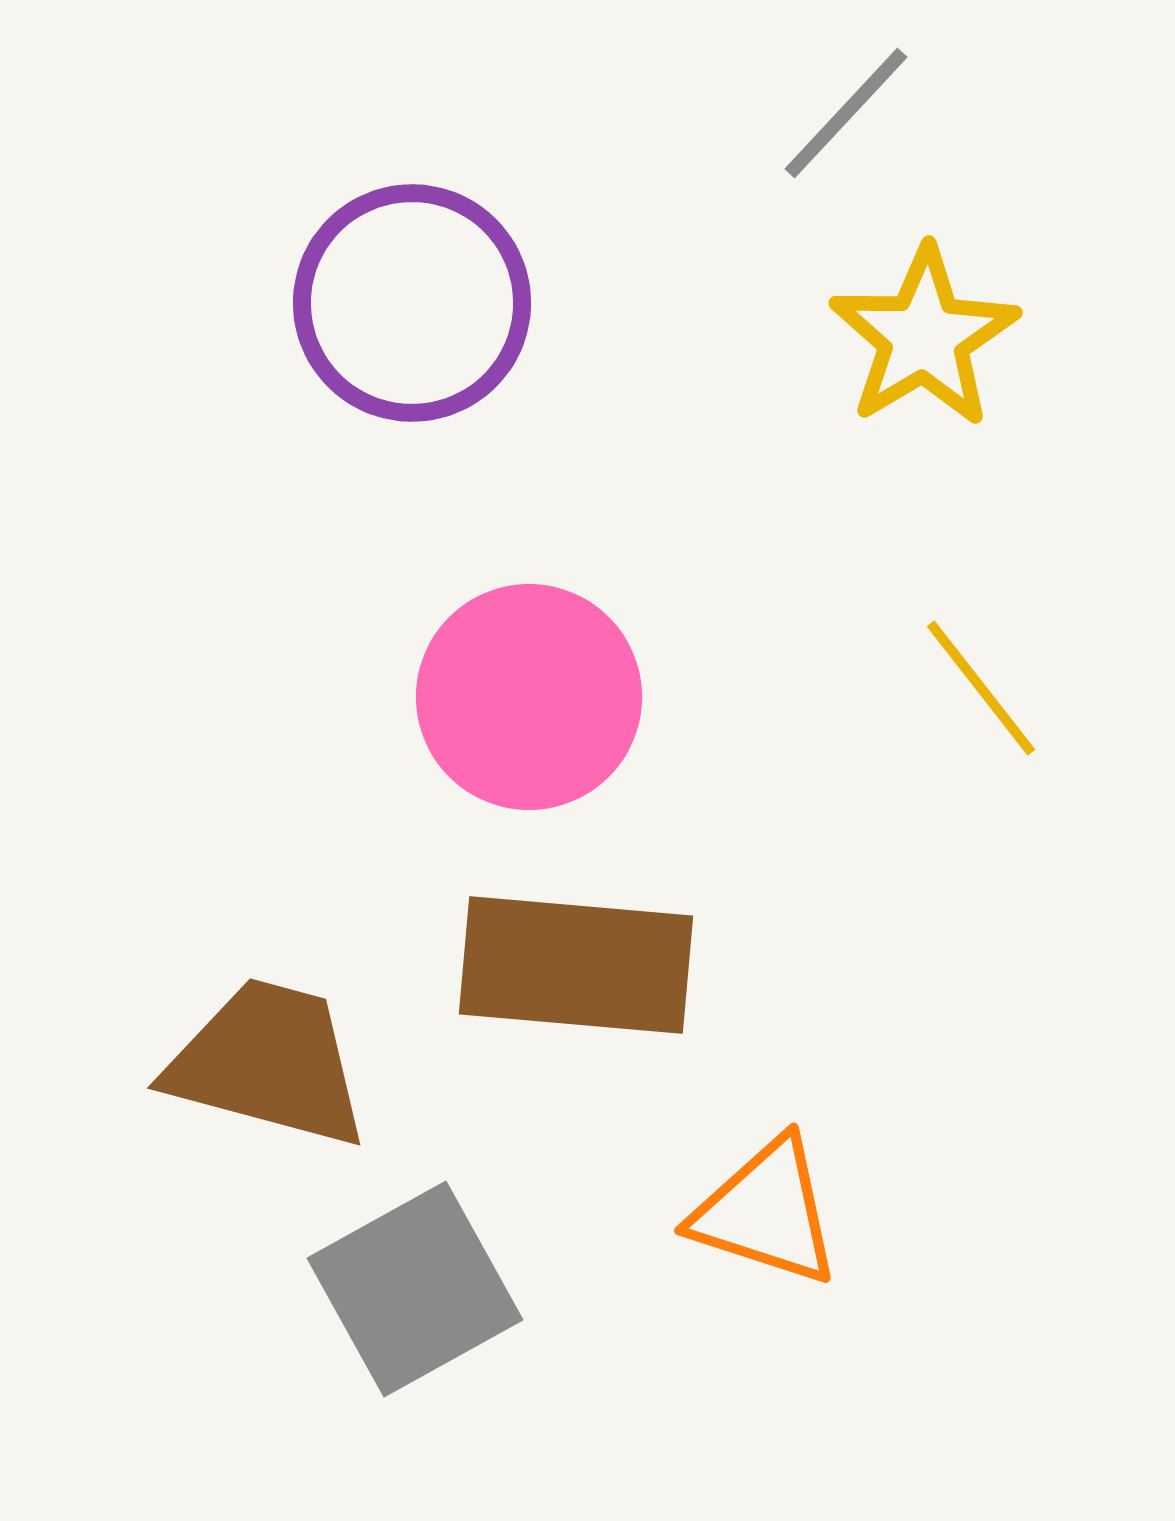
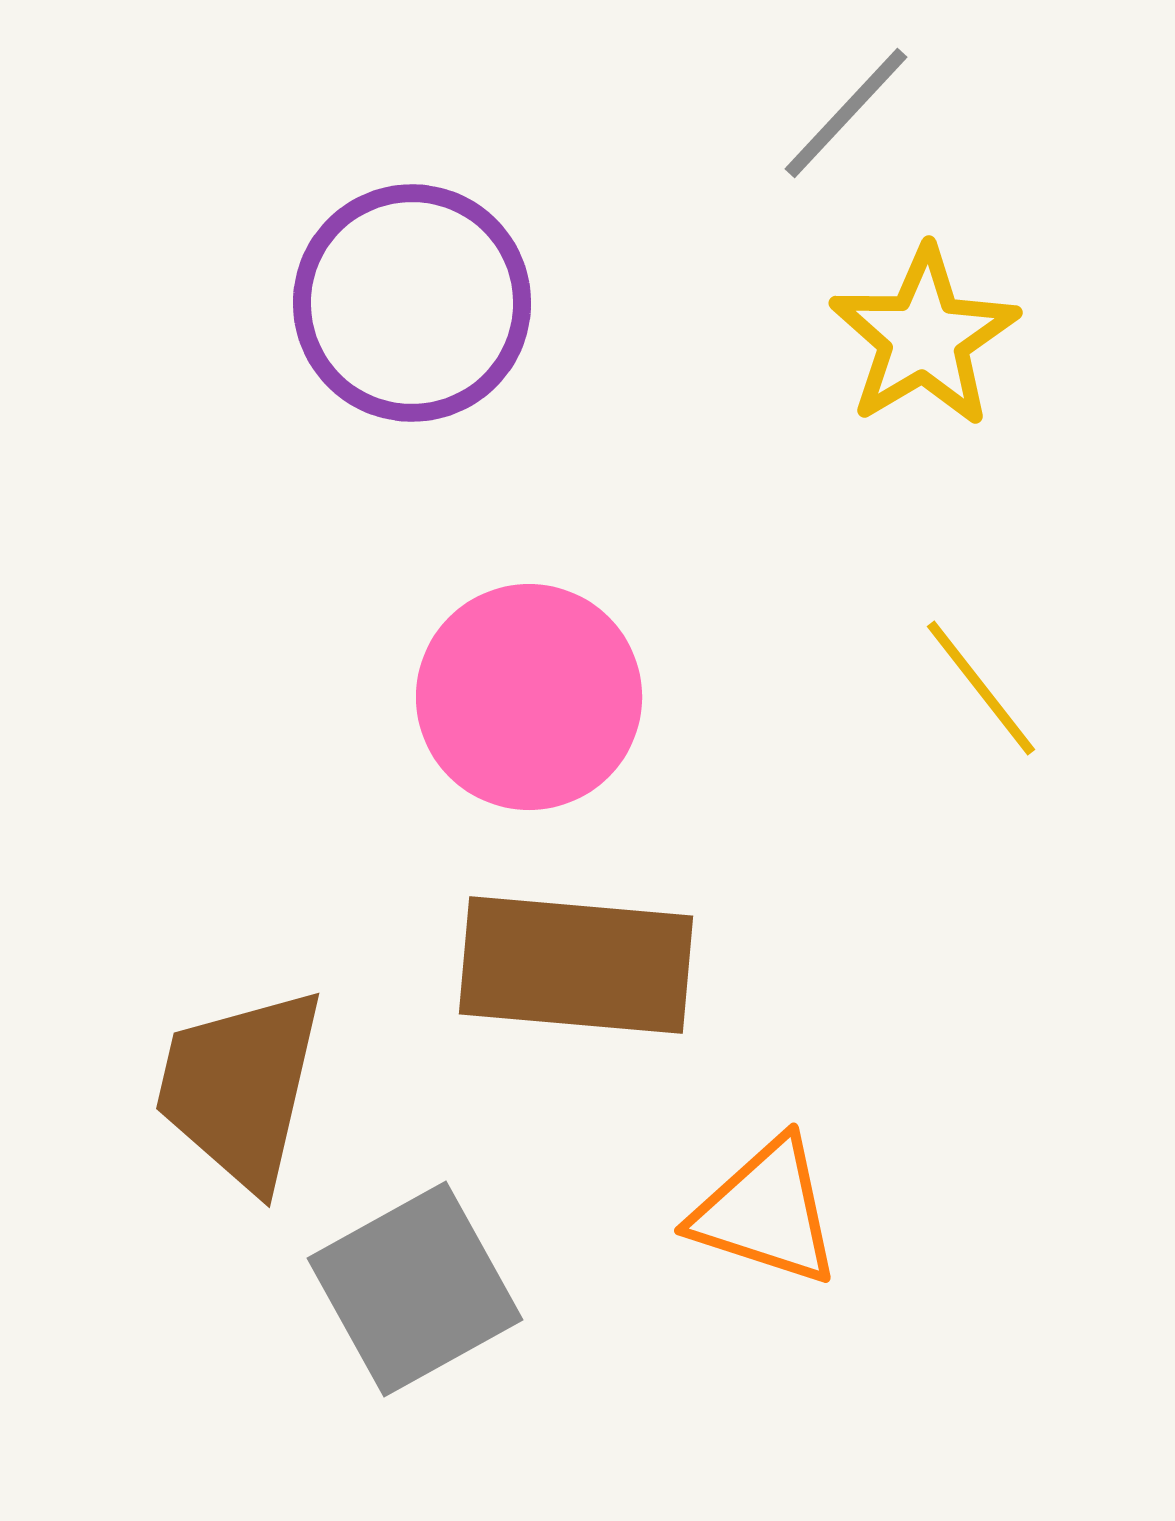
brown trapezoid: moved 28 px left, 25 px down; rotated 92 degrees counterclockwise
